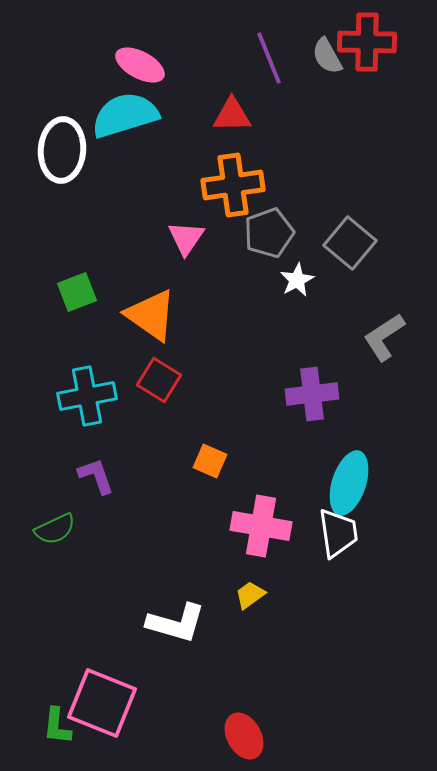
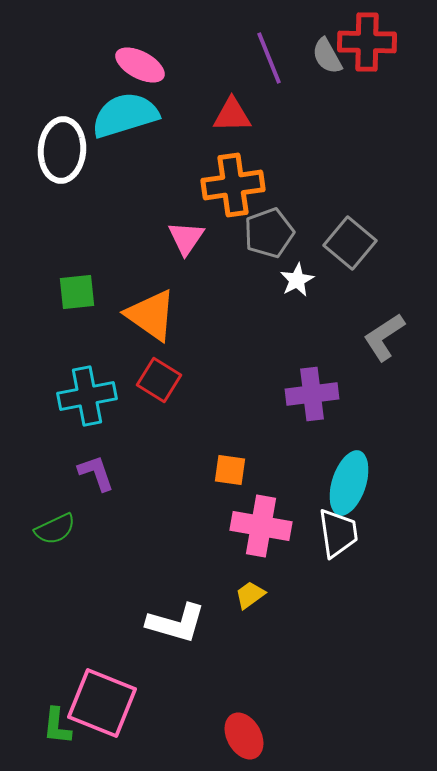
green square: rotated 15 degrees clockwise
orange square: moved 20 px right, 9 px down; rotated 16 degrees counterclockwise
purple L-shape: moved 3 px up
